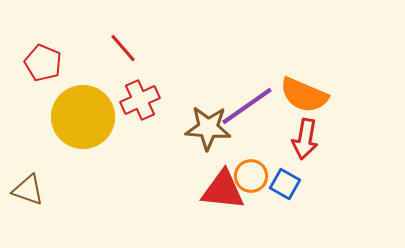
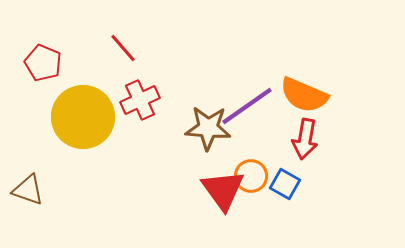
red triangle: rotated 48 degrees clockwise
